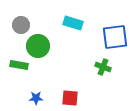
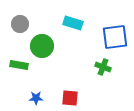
gray circle: moved 1 px left, 1 px up
green circle: moved 4 px right
